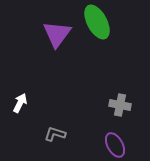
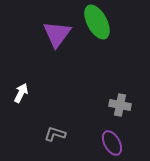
white arrow: moved 1 px right, 10 px up
purple ellipse: moved 3 px left, 2 px up
